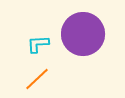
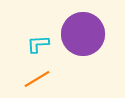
orange line: rotated 12 degrees clockwise
